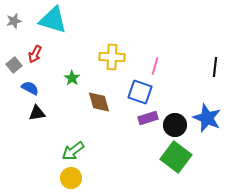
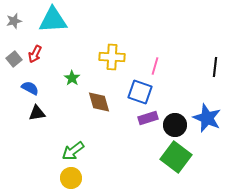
cyan triangle: rotated 20 degrees counterclockwise
gray square: moved 6 px up
